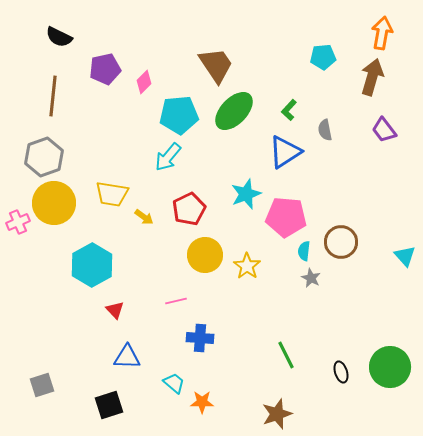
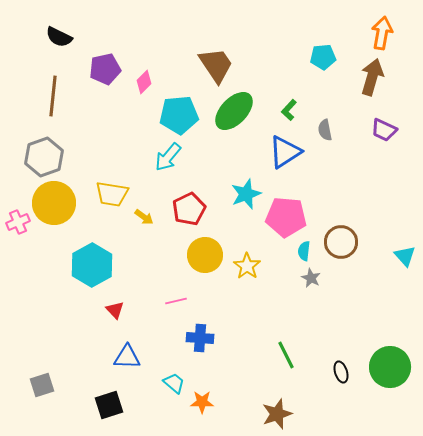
purple trapezoid at (384, 130): rotated 28 degrees counterclockwise
